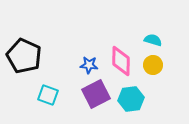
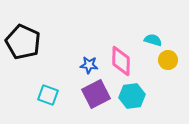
black pentagon: moved 1 px left, 14 px up
yellow circle: moved 15 px right, 5 px up
cyan hexagon: moved 1 px right, 3 px up
